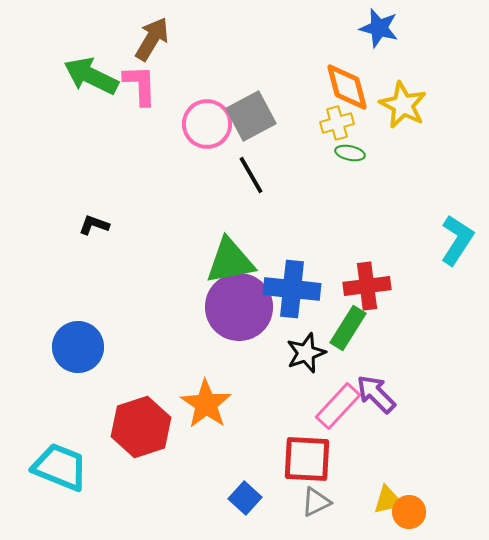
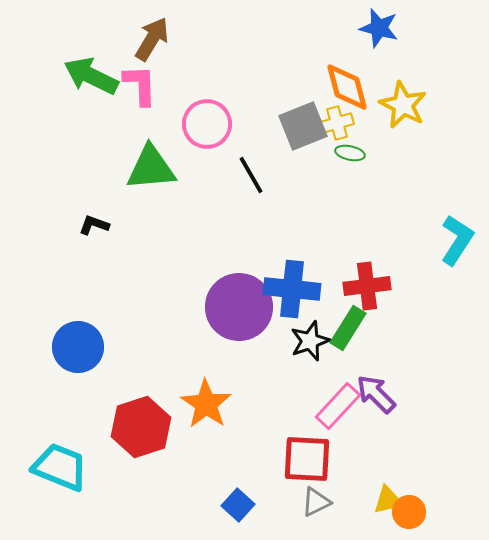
gray square: moved 52 px right, 10 px down; rotated 6 degrees clockwise
green triangle: moved 79 px left, 93 px up; rotated 6 degrees clockwise
black star: moved 4 px right, 12 px up
blue square: moved 7 px left, 7 px down
